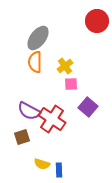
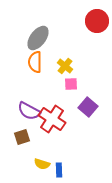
yellow cross: rotated 14 degrees counterclockwise
